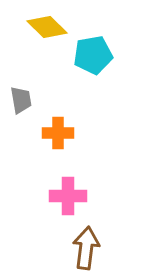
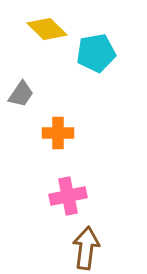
yellow diamond: moved 2 px down
cyan pentagon: moved 3 px right, 2 px up
gray trapezoid: moved 6 px up; rotated 44 degrees clockwise
pink cross: rotated 12 degrees counterclockwise
